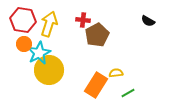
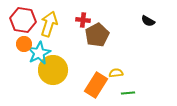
yellow circle: moved 4 px right
green line: rotated 24 degrees clockwise
